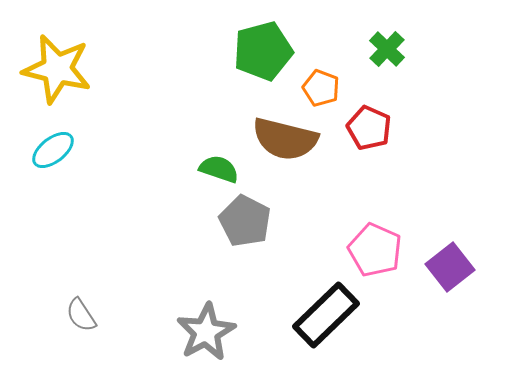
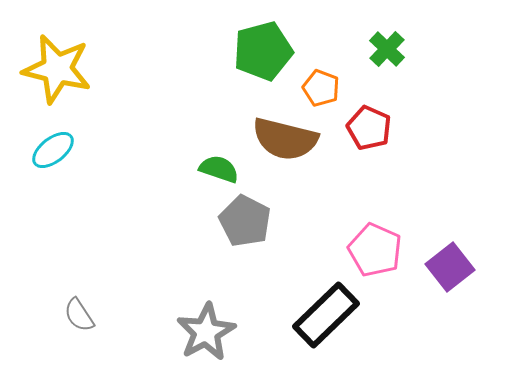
gray semicircle: moved 2 px left
